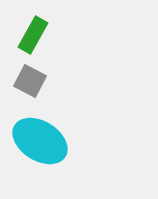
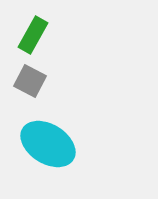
cyan ellipse: moved 8 px right, 3 px down
